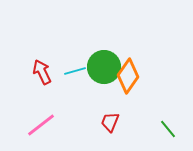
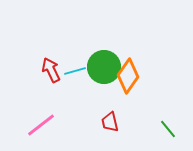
red arrow: moved 9 px right, 2 px up
red trapezoid: rotated 35 degrees counterclockwise
